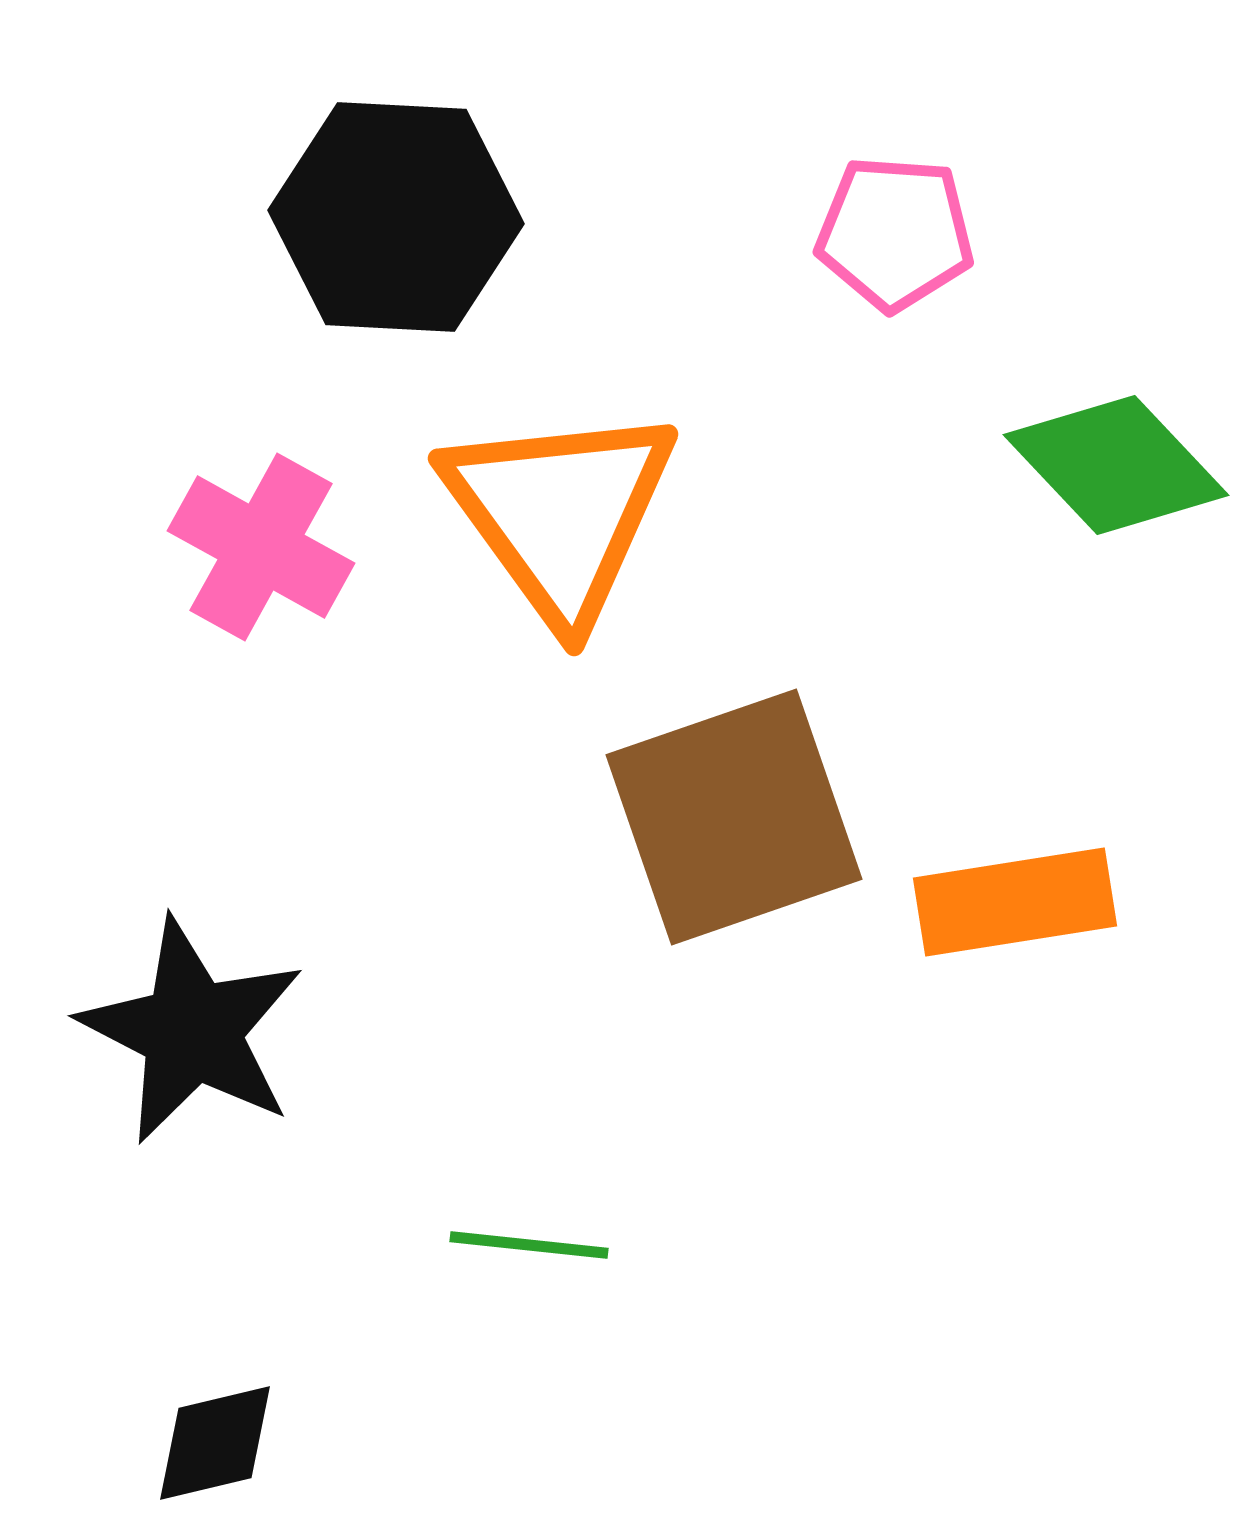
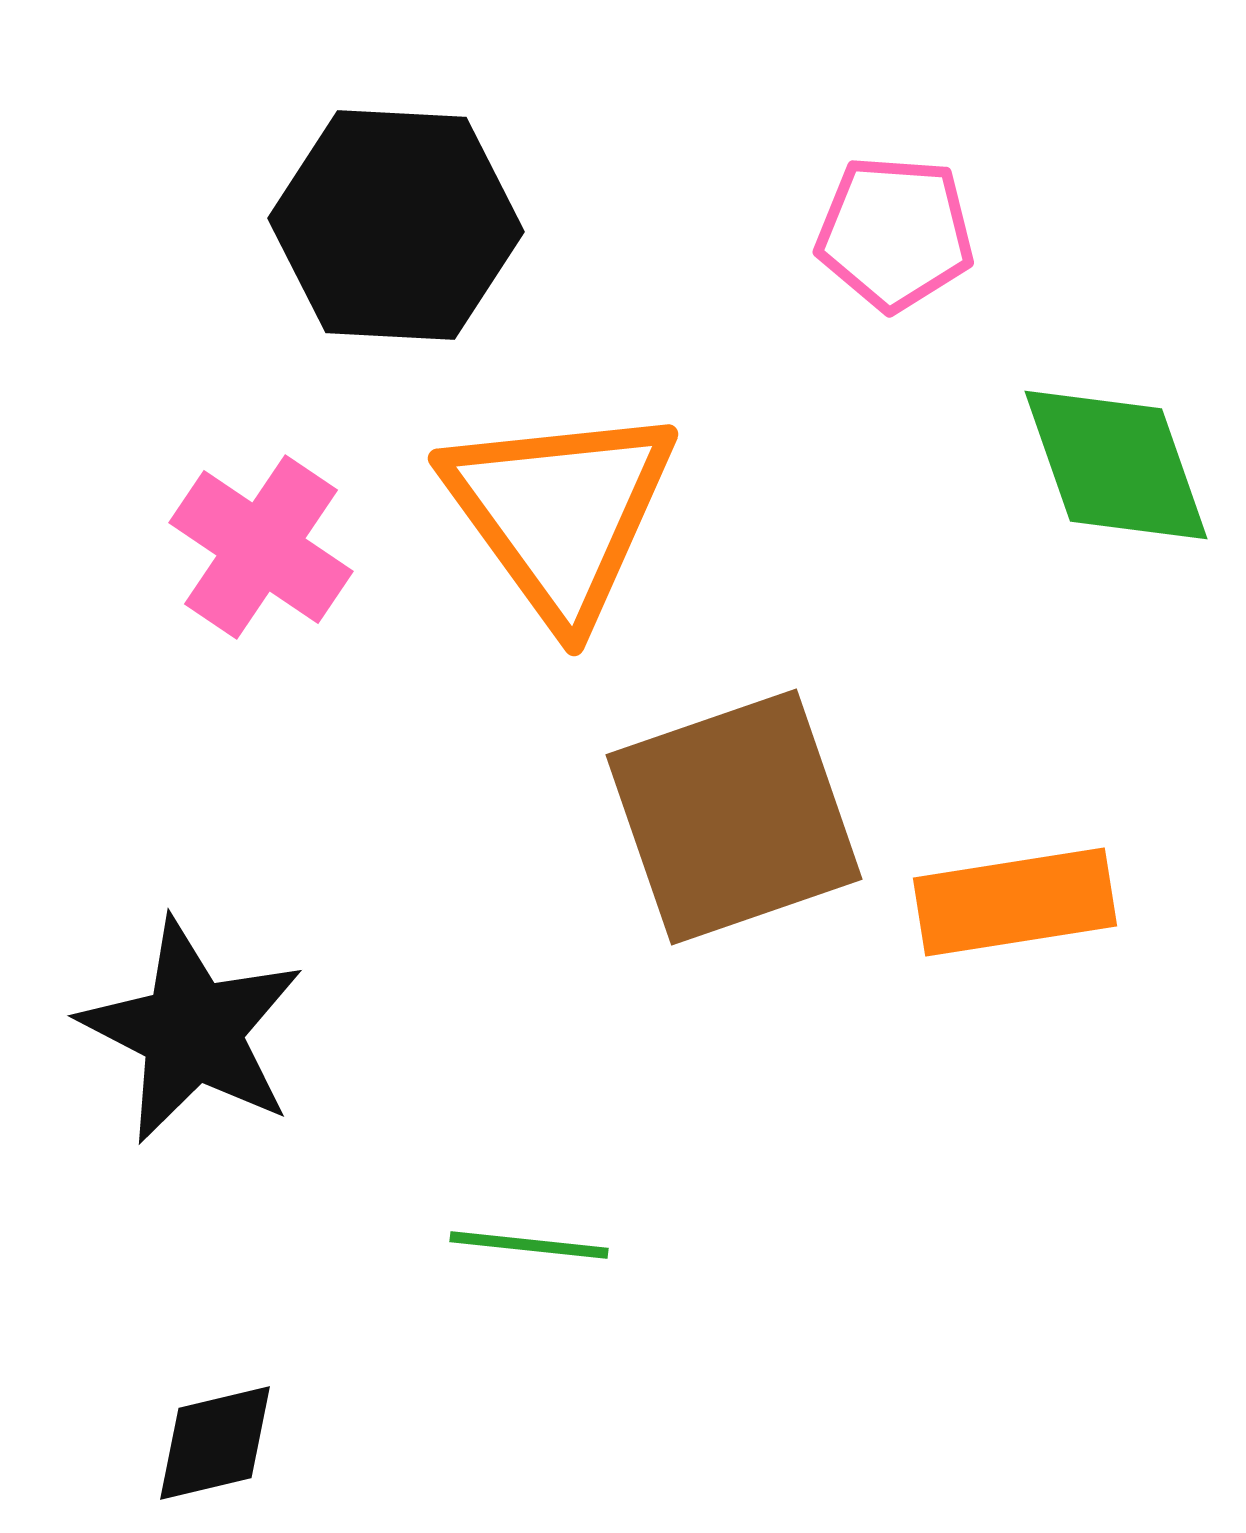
black hexagon: moved 8 px down
green diamond: rotated 24 degrees clockwise
pink cross: rotated 5 degrees clockwise
